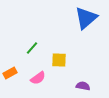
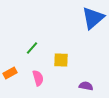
blue triangle: moved 7 px right
yellow square: moved 2 px right
pink semicircle: rotated 70 degrees counterclockwise
purple semicircle: moved 3 px right
